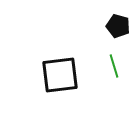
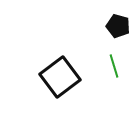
black square: moved 2 px down; rotated 30 degrees counterclockwise
